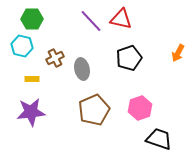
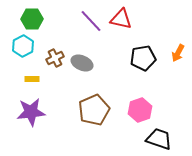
cyan hexagon: moved 1 px right; rotated 20 degrees clockwise
black pentagon: moved 14 px right; rotated 10 degrees clockwise
gray ellipse: moved 6 px up; rotated 55 degrees counterclockwise
pink hexagon: moved 2 px down
